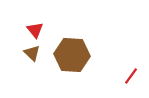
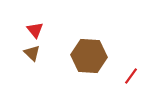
brown hexagon: moved 17 px right, 1 px down
